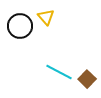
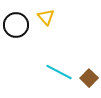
black circle: moved 4 px left, 1 px up
brown square: moved 2 px right, 1 px up
